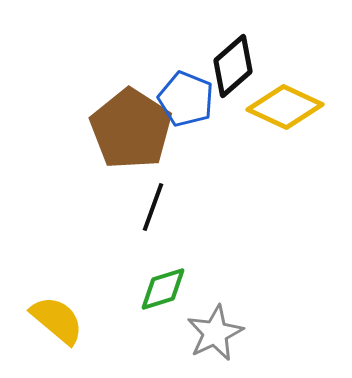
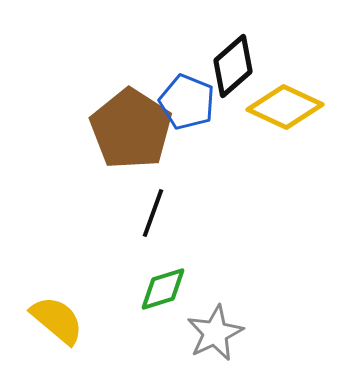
blue pentagon: moved 1 px right, 3 px down
black line: moved 6 px down
